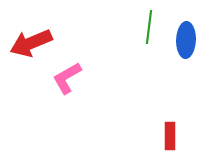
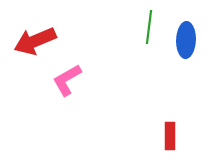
red arrow: moved 4 px right, 2 px up
pink L-shape: moved 2 px down
